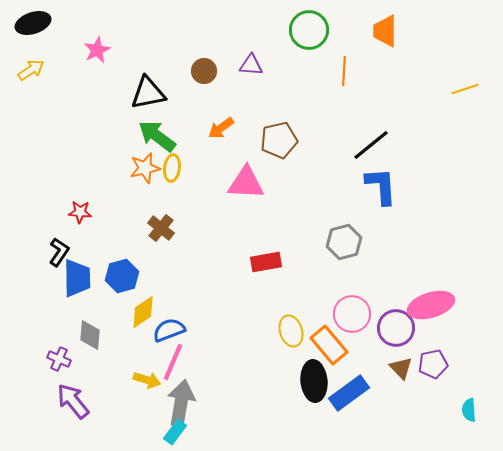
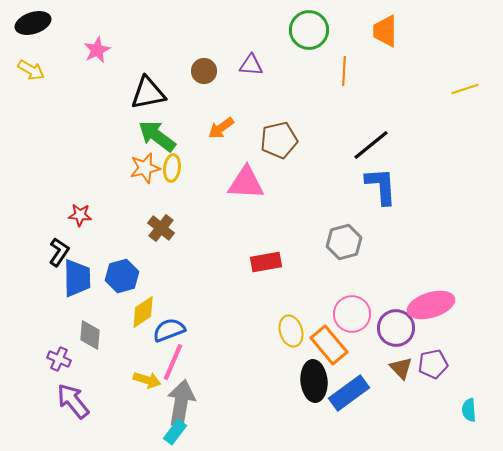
yellow arrow at (31, 70): rotated 64 degrees clockwise
red star at (80, 212): moved 3 px down
